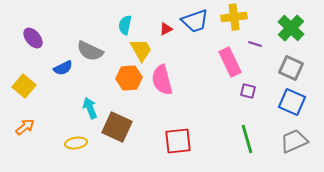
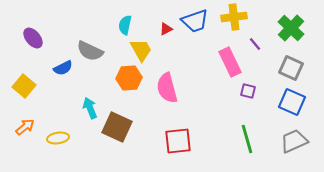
purple line: rotated 32 degrees clockwise
pink semicircle: moved 5 px right, 8 px down
yellow ellipse: moved 18 px left, 5 px up
